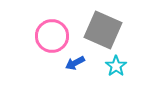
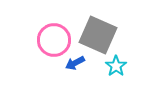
gray square: moved 5 px left, 5 px down
pink circle: moved 2 px right, 4 px down
